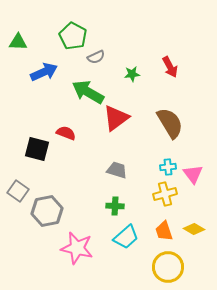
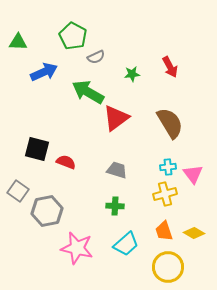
red semicircle: moved 29 px down
yellow diamond: moved 4 px down
cyan trapezoid: moved 7 px down
